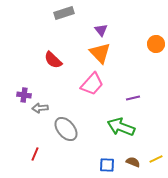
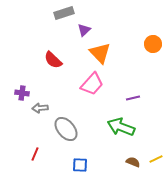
purple triangle: moved 17 px left; rotated 24 degrees clockwise
orange circle: moved 3 px left
purple cross: moved 2 px left, 2 px up
blue square: moved 27 px left
